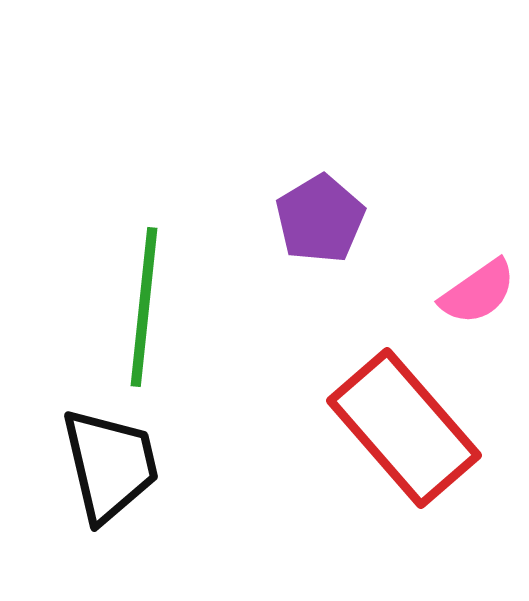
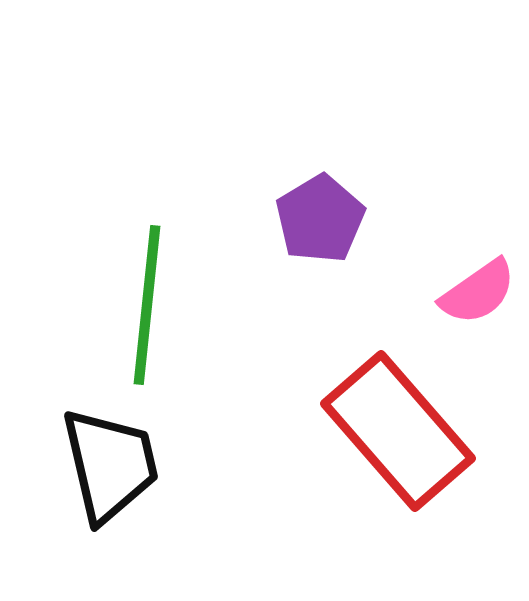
green line: moved 3 px right, 2 px up
red rectangle: moved 6 px left, 3 px down
